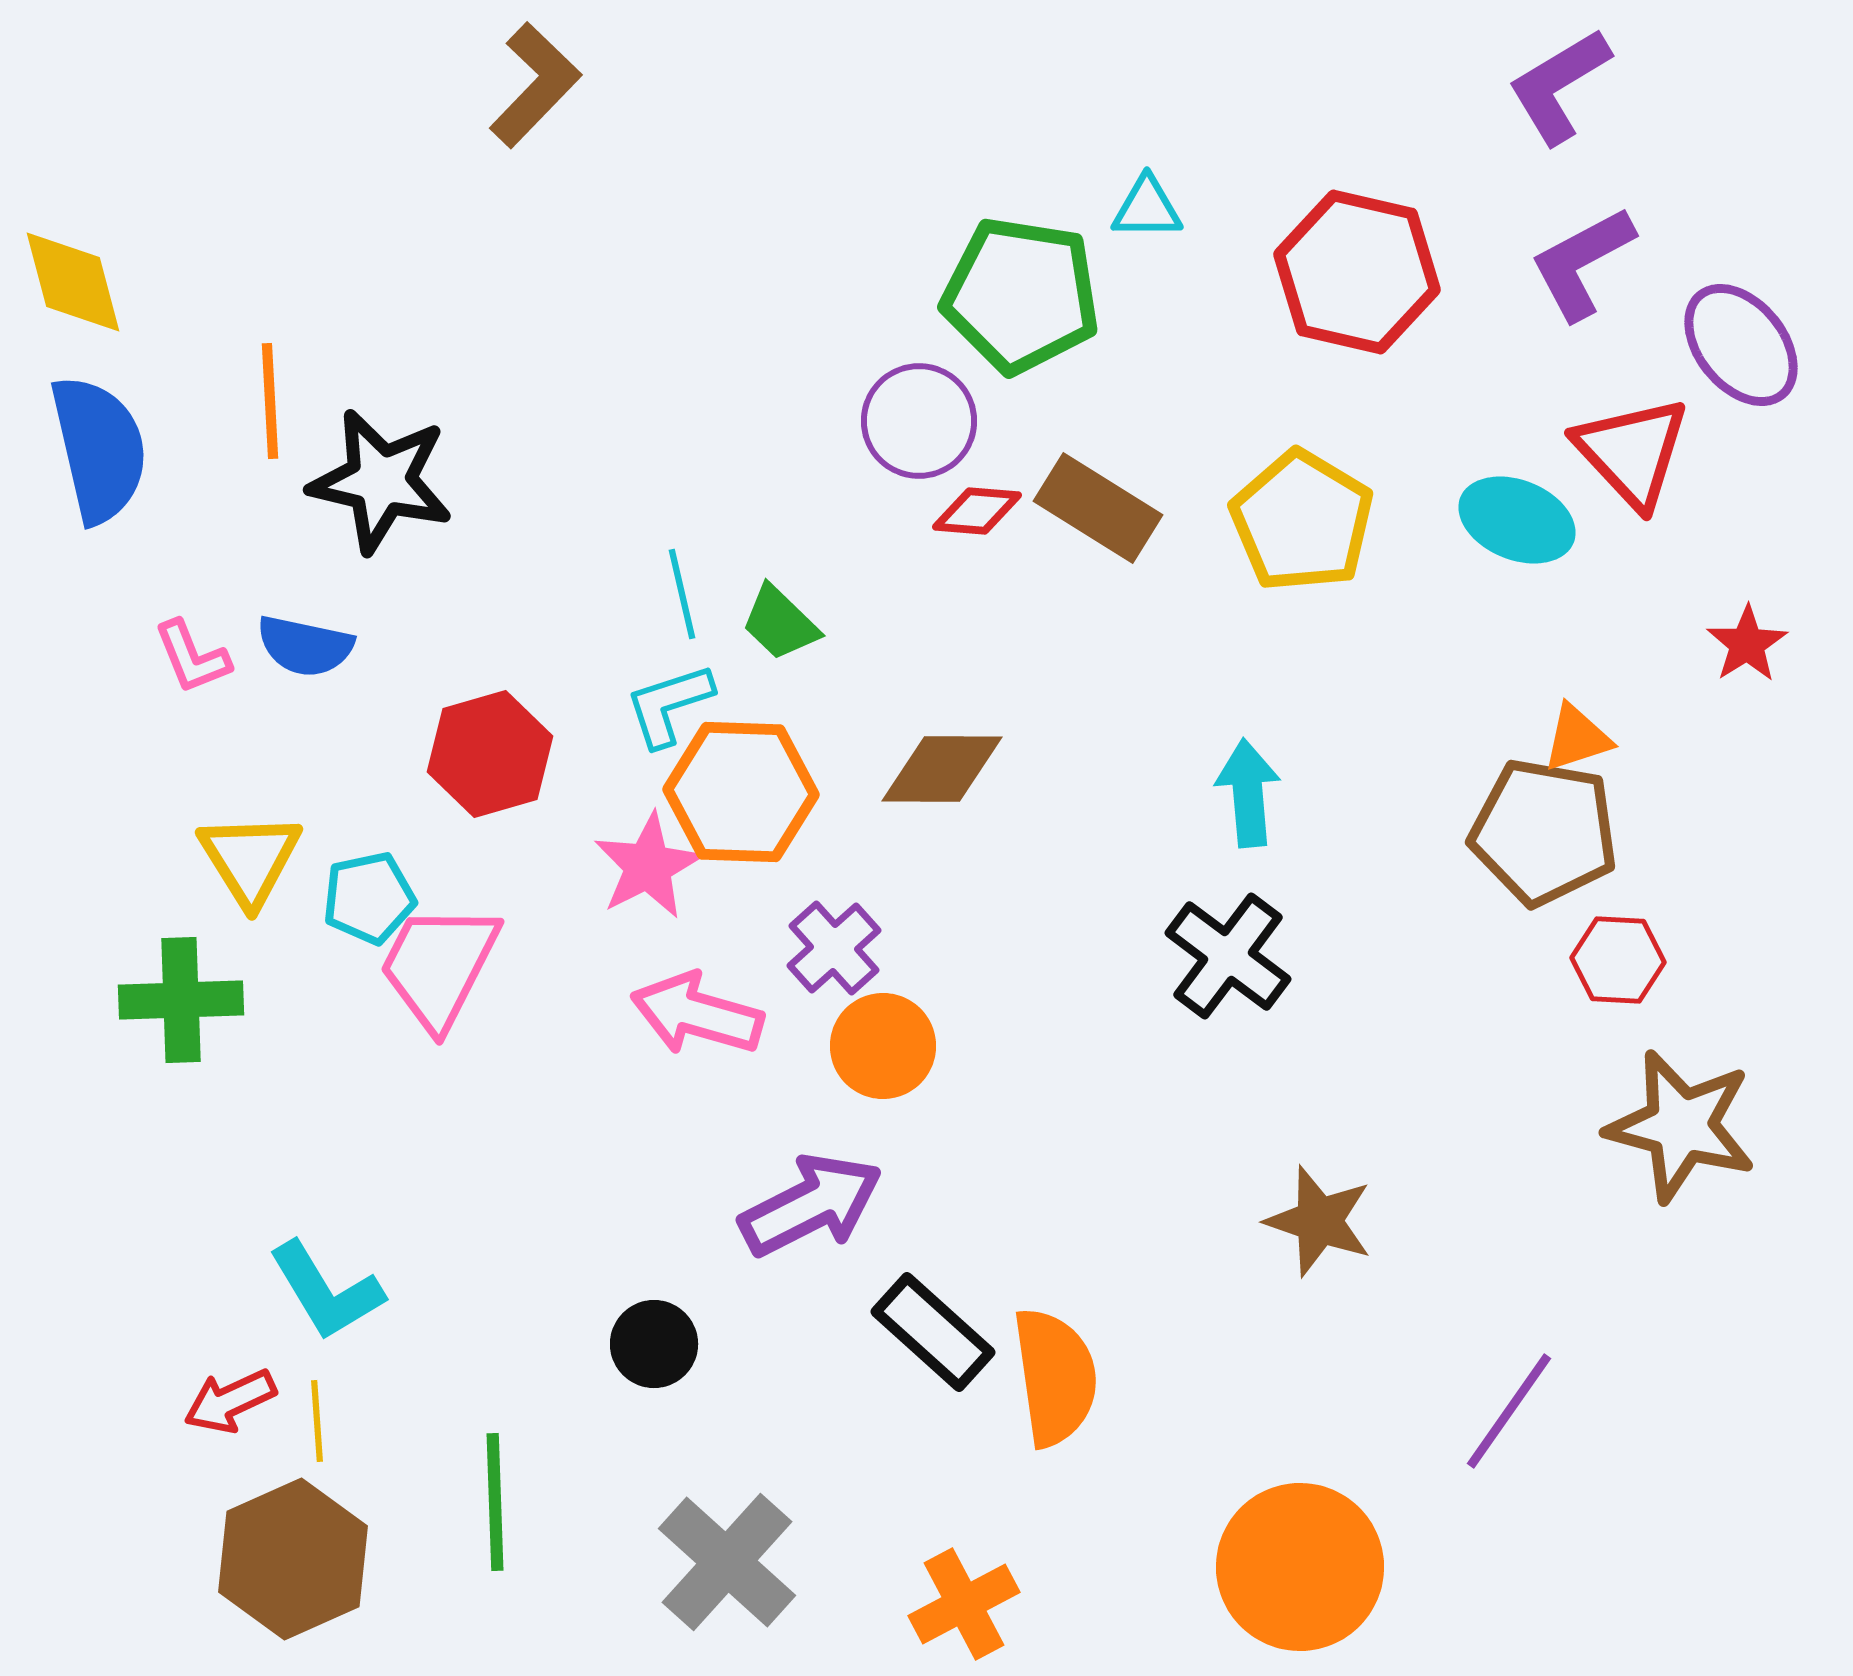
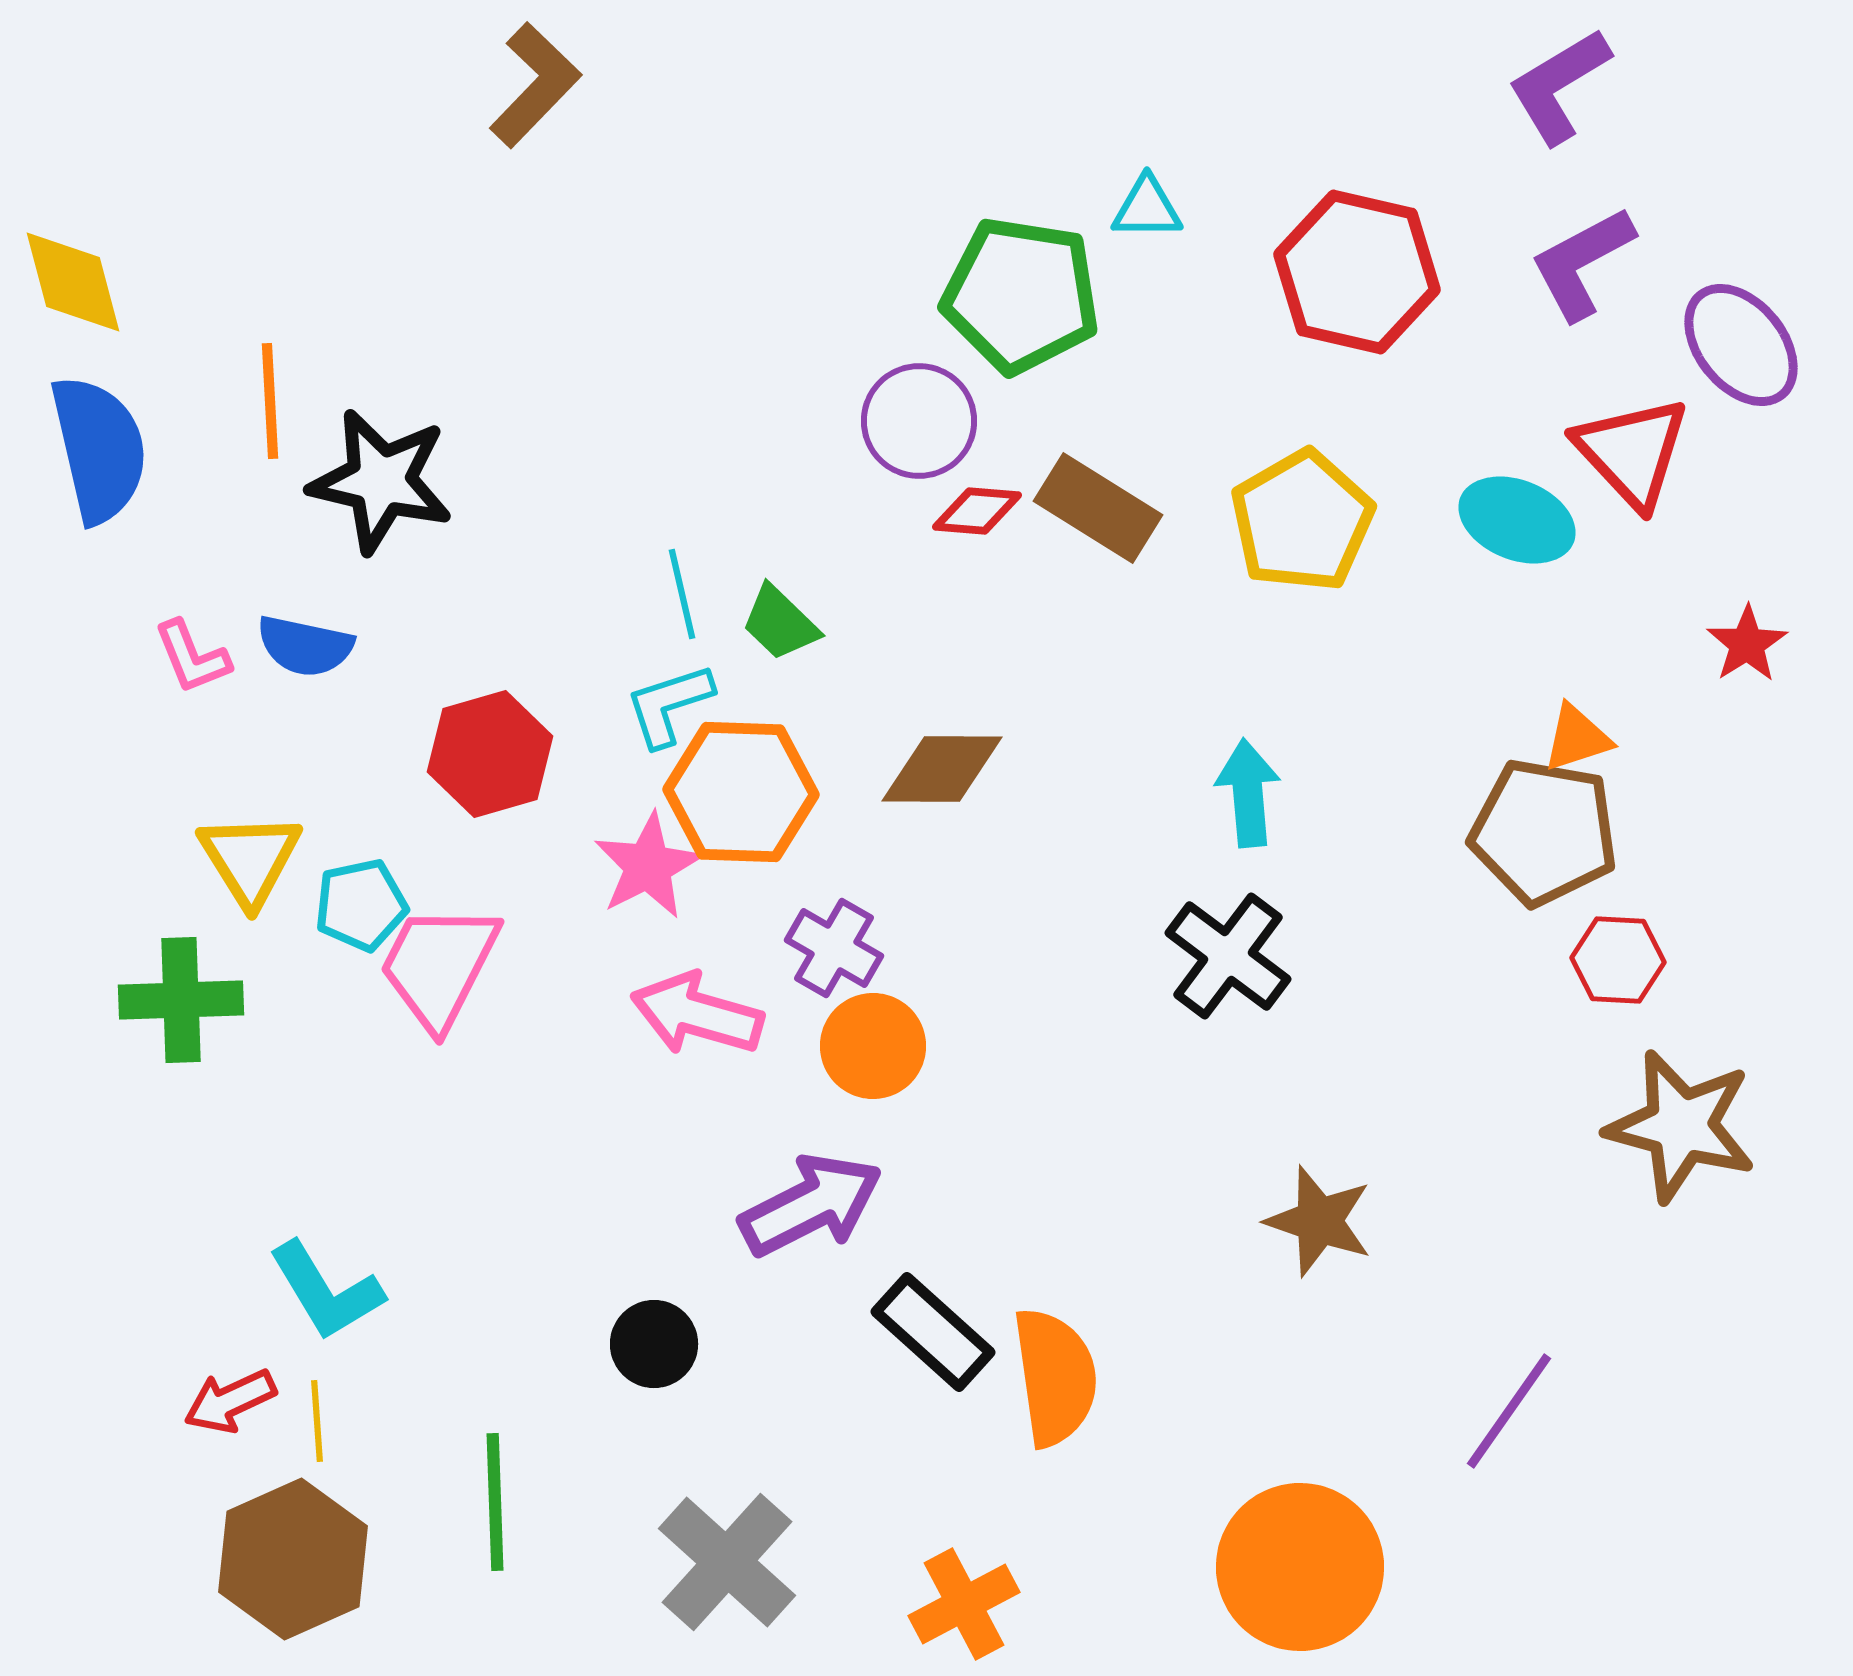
yellow pentagon at (1302, 521): rotated 11 degrees clockwise
cyan pentagon at (369, 898): moved 8 px left, 7 px down
purple cross at (834, 948): rotated 18 degrees counterclockwise
orange circle at (883, 1046): moved 10 px left
